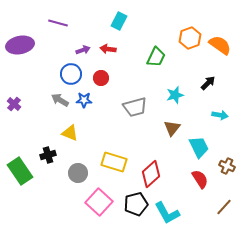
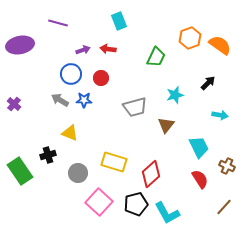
cyan rectangle: rotated 48 degrees counterclockwise
brown triangle: moved 6 px left, 3 px up
